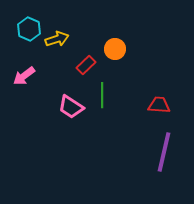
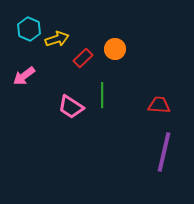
red rectangle: moved 3 px left, 7 px up
